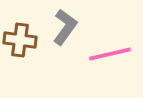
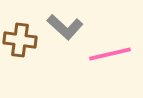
gray L-shape: rotated 96 degrees clockwise
